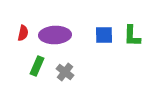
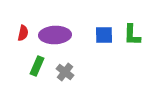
green L-shape: moved 1 px up
